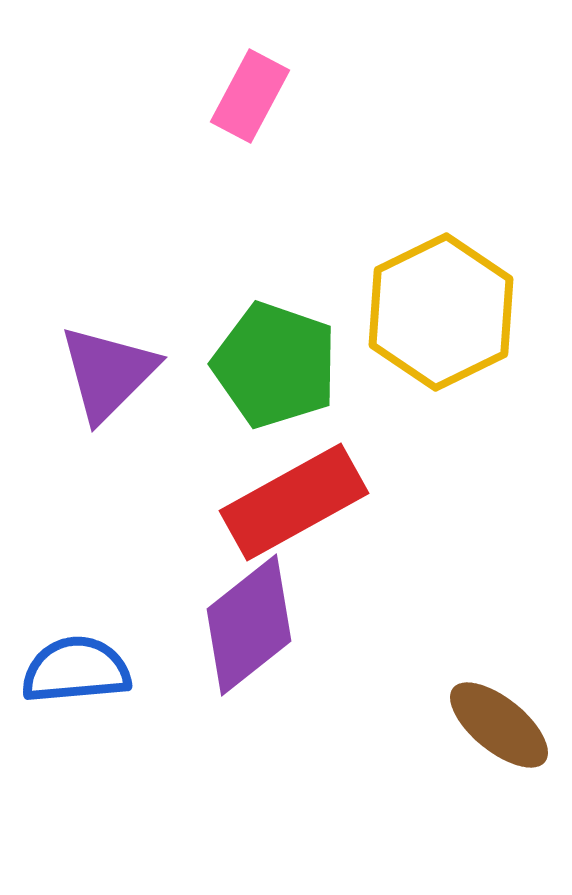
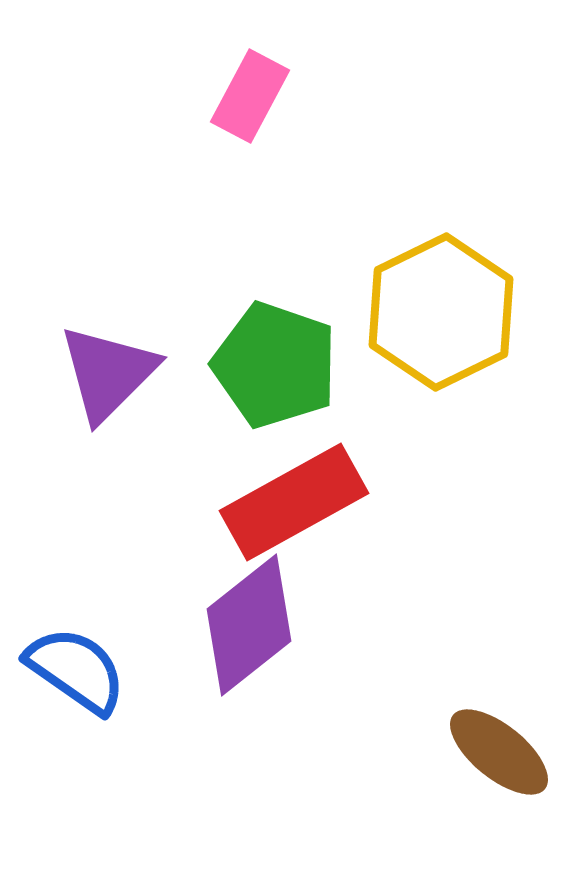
blue semicircle: rotated 40 degrees clockwise
brown ellipse: moved 27 px down
